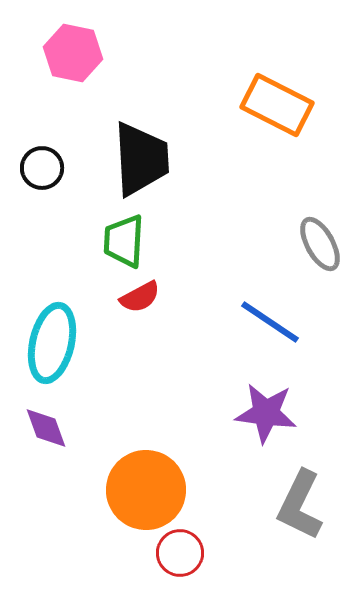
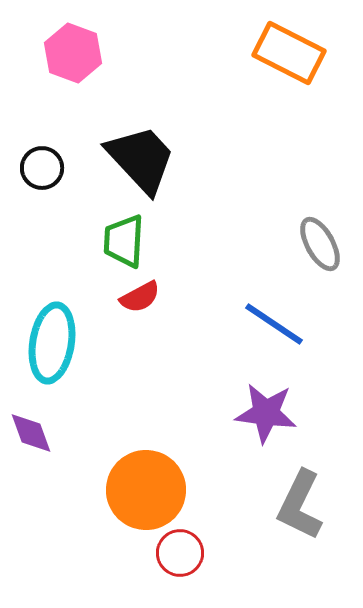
pink hexagon: rotated 8 degrees clockwise
orange rectangle: moved 12 px right, 52 px up
black trapezoid: rotated 40 degrees counterclockwise
blue line: moved 4 px right, 2 px down
cyan ellipse: rotated 4 degrees counterclockwise
purple diamond: moved 15 px left, 5 px down
